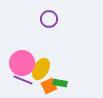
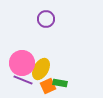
purple circle: moved 3 px left
orange square: moved 1 px left
